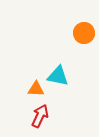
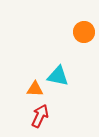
orange circle: moved 1 px up
orange triangle: moved 1 px left
